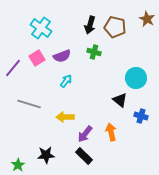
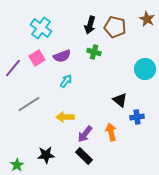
cyan circle: moved 9 px right, 9 px up
gray line: rotated 50 degrees counterclockwise
blue cross: moved 4 px left, 1 px down; rotated 24 degrees counterclockwise
green star: moved 1 px left
